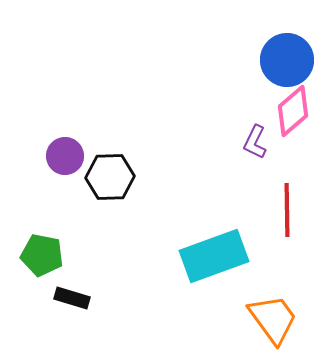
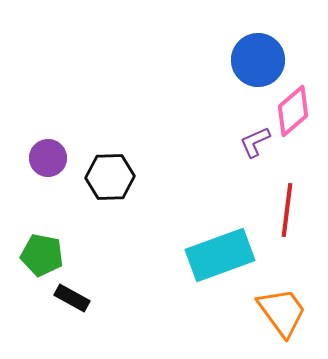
blue circle: moved 29 px left
purple L-shape: rotated 40 degrees clockwise
purple circle: moved 17 px left, 2 px down
red line: rotated 8 degrees clockwise
cyan rectangle: moved 6 px right, 1 px up
black rectangle: rotated 12 degrees clockwise
orange trapezoid: moved 9 px right, 7 px up
